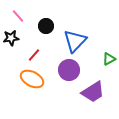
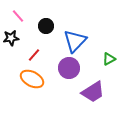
purple circle: moved 2 px up
